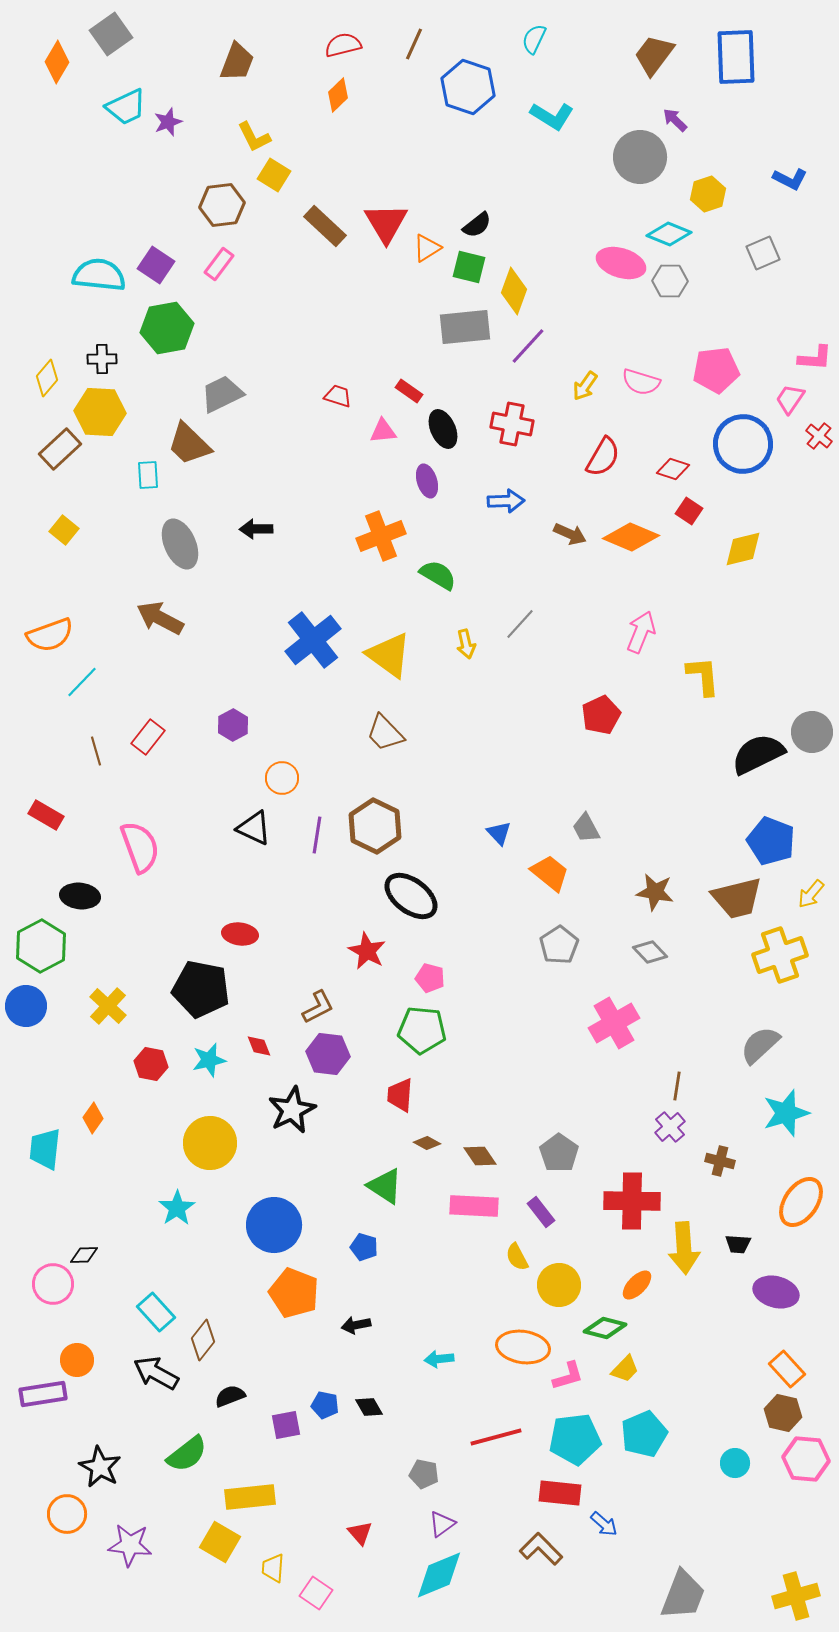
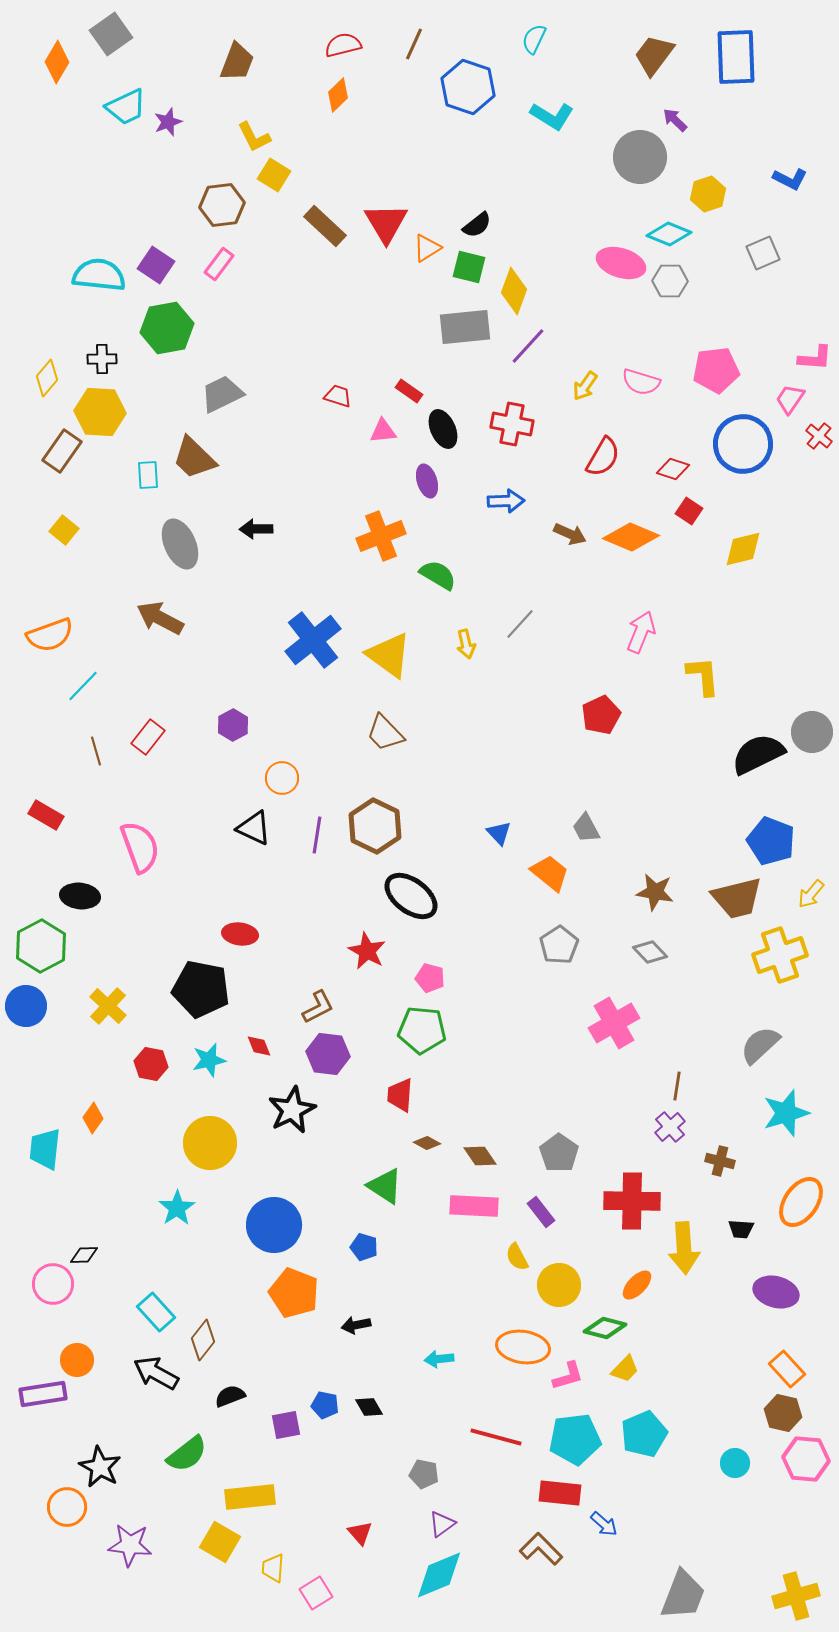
brown trapezoid at (189, 444): moved 5 px right, 14 px down
brown rectangle at (60, 449): moved 2 px right, 2 px down; rotated 12 degrees counterclockwise
cyan line at (82, 682): moved 1 px right, 4 px down
black trapezoid at (738, 1244): moved 3 px right, 15 px up
red line at (496, 1437): rotated 30 degrees clockwise
orange circle at (67, 1514): moved 7 px up
pink square at (316, 1593): rotated 24 degrees clockwise
